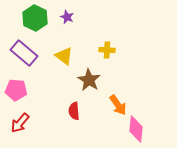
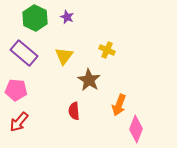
yellow cross: rotated 21 degrees clockwise
yellow triangle: rotated 30 degrees clockwise
orange arrow: moved 1 px right; rotated 55 degrees clockwise
red arrow: moved 1 px left, 1 px up
pink diamond: rotated 16 degrees clockwise
